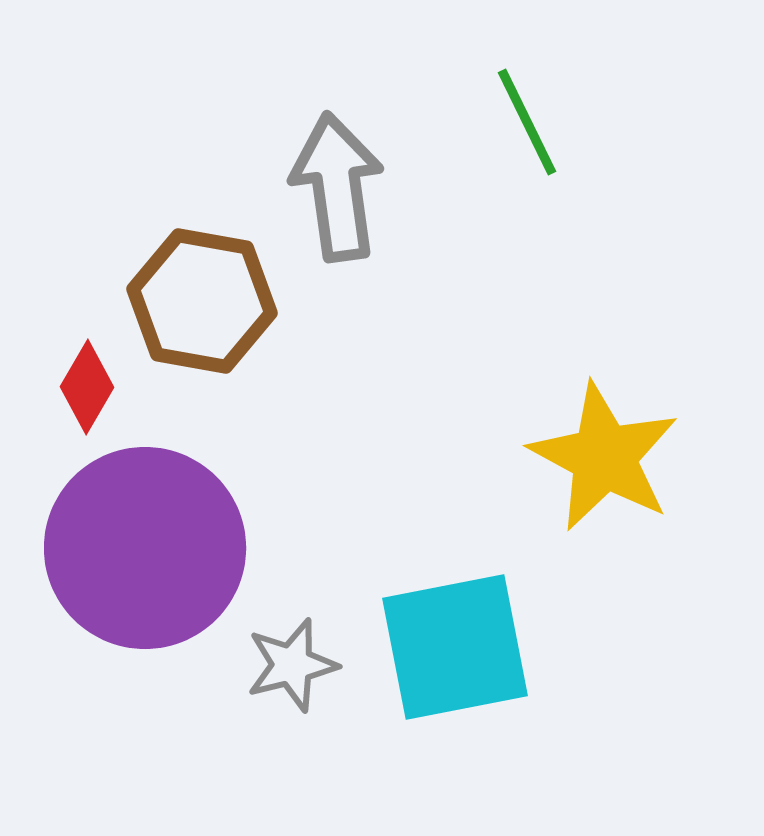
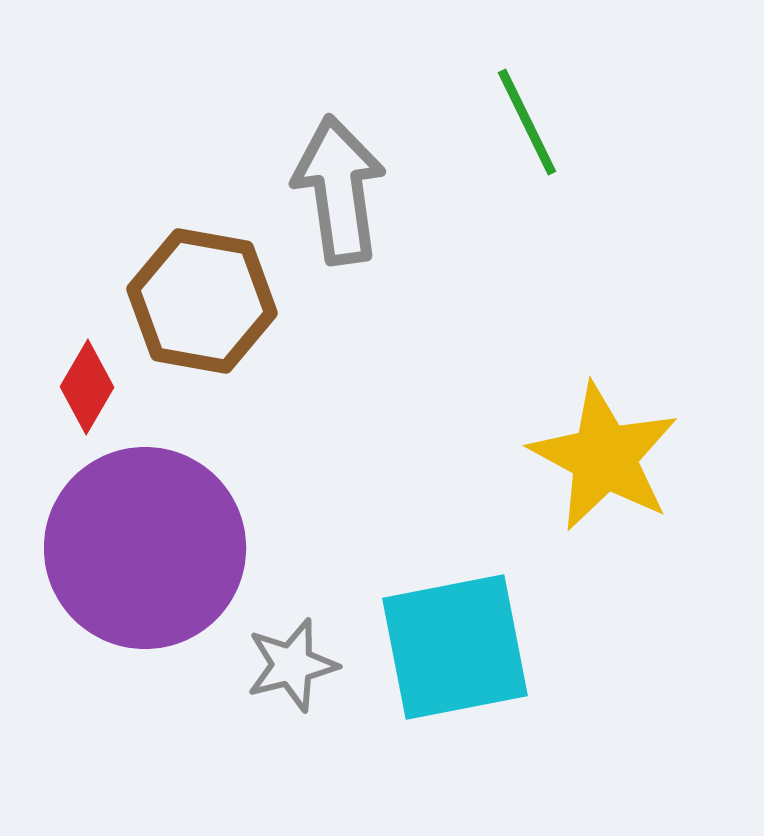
gray arrow: moved 2 px right, 3 px down
